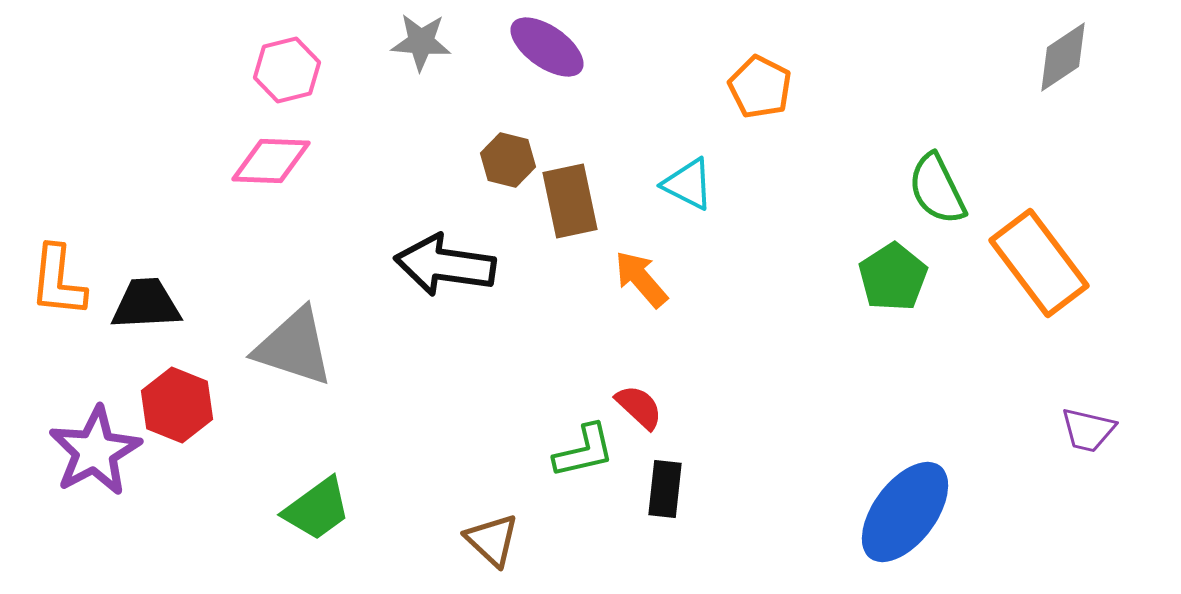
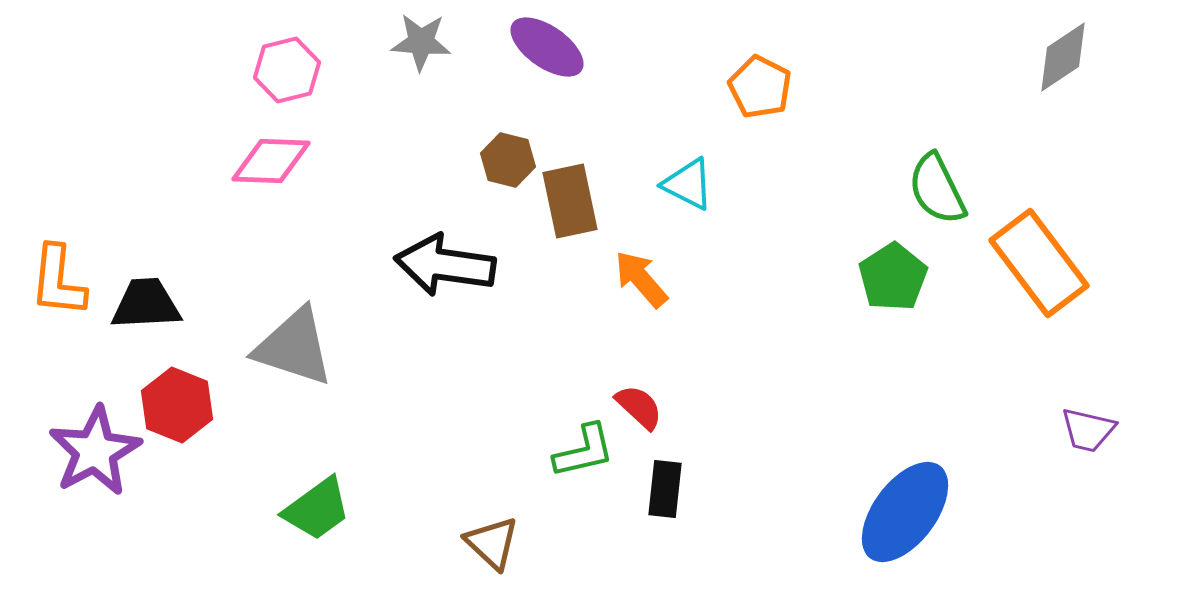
brown triangle: moved 3 px down
